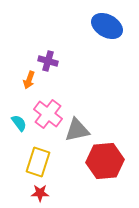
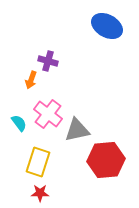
orange arrow: moved 2 px right
red hexagon: moved 1 px right, 1 px up
